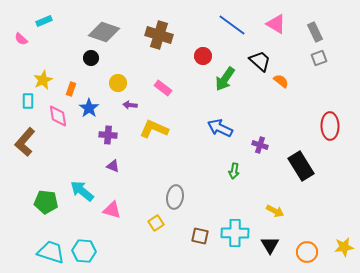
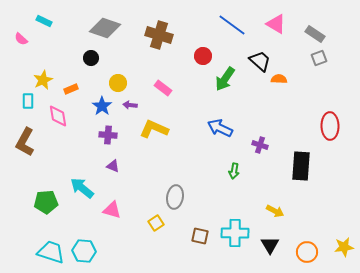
cyan rectangle at (44, 21): rotated 49 degrees clockwise
gray diamond at (104, 32): moved 1 px right, 4 px up
gray rectangle at (315, 32): moved 2 px down; rotated 30 degrees counterclockwise
orange semicircle at (281, 81): moved 2 px left, 2 px up; rotated 35 degrees counterclockwise
orange rectangle at (71, 89): rotated 48 degrees clockwise
blue star at (89, 108): moved 13 px right, 2 px up
brown L-shape at (25, 142): rotated 12 degrees counterclockwise
black rectangle at (301, 166): rotated 36 degrees clockwise
cyan arrow at (82, 191): moved 3 px up
green pentagon at (46, 202): rotated 10 degrees counterclockwise
